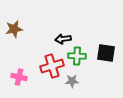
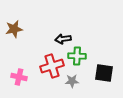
black square: moved 2 px left, 20 px down
